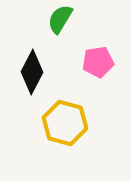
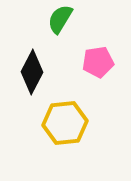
yellow hexagon: rotated 21 degrees counterclockwise
